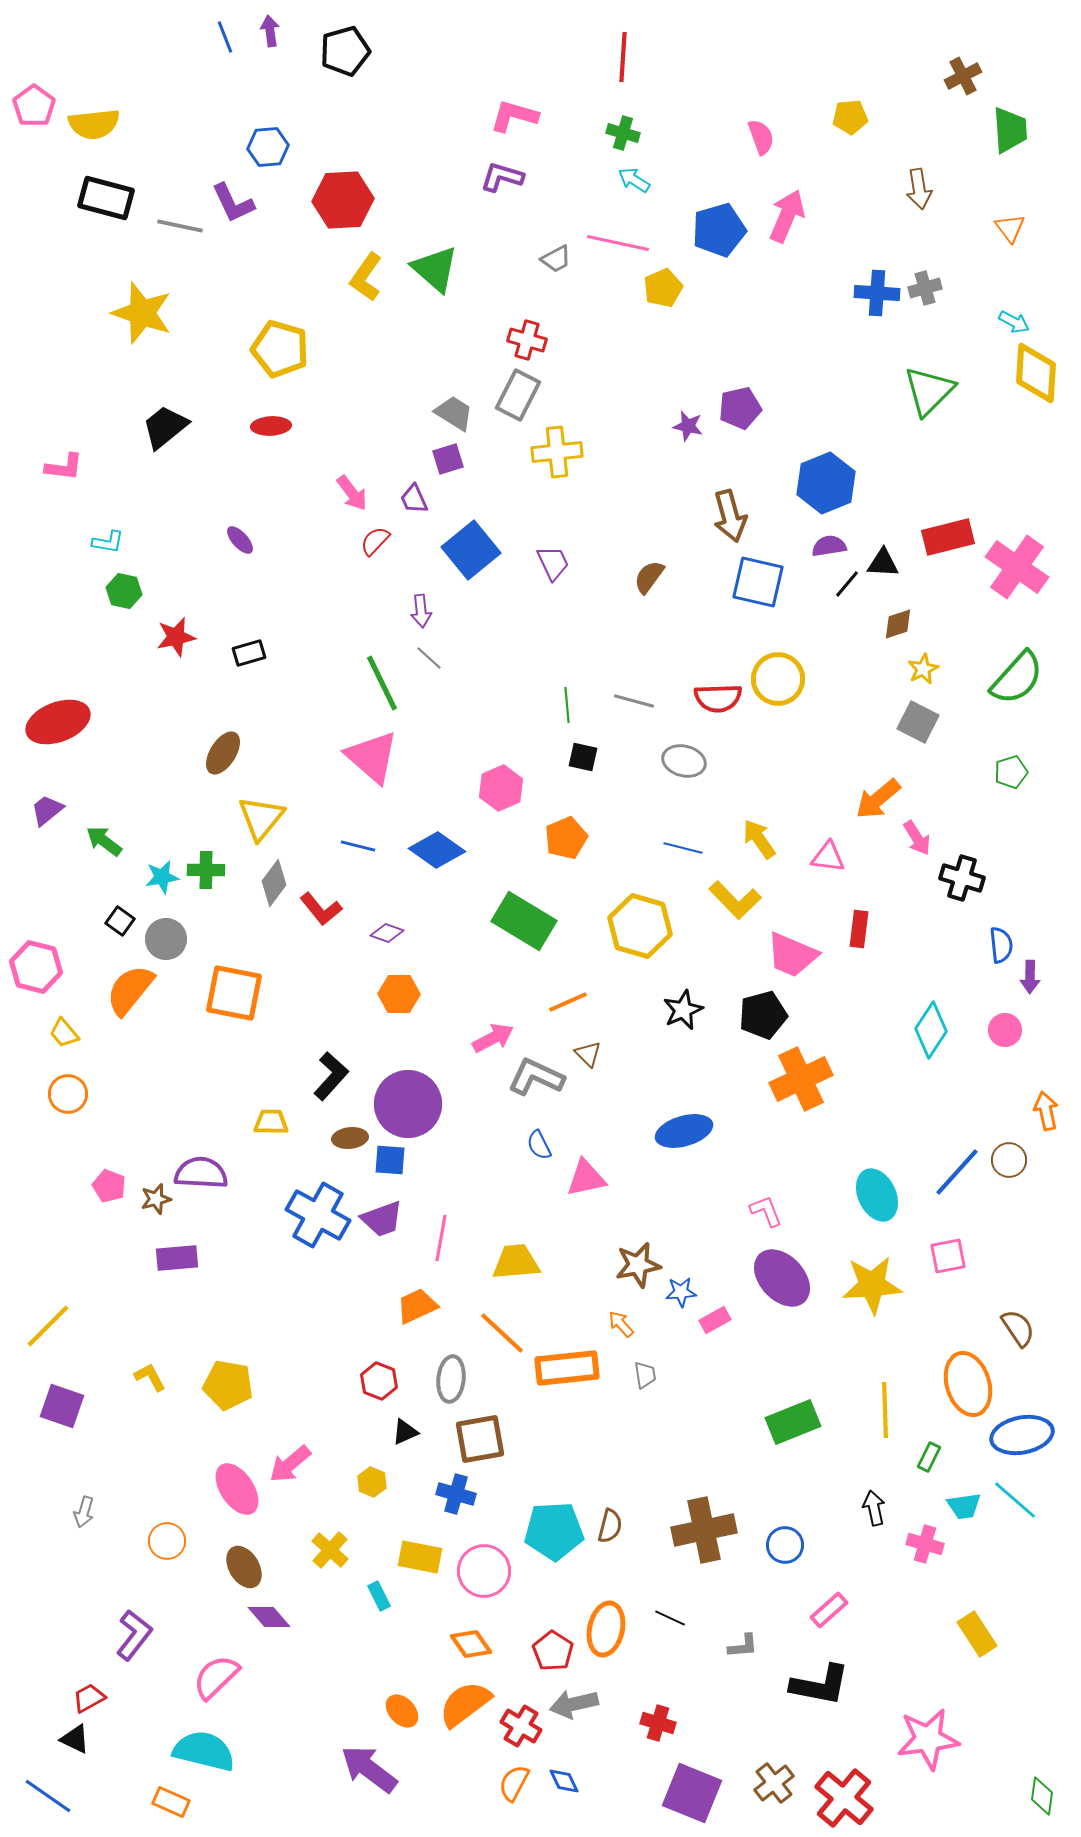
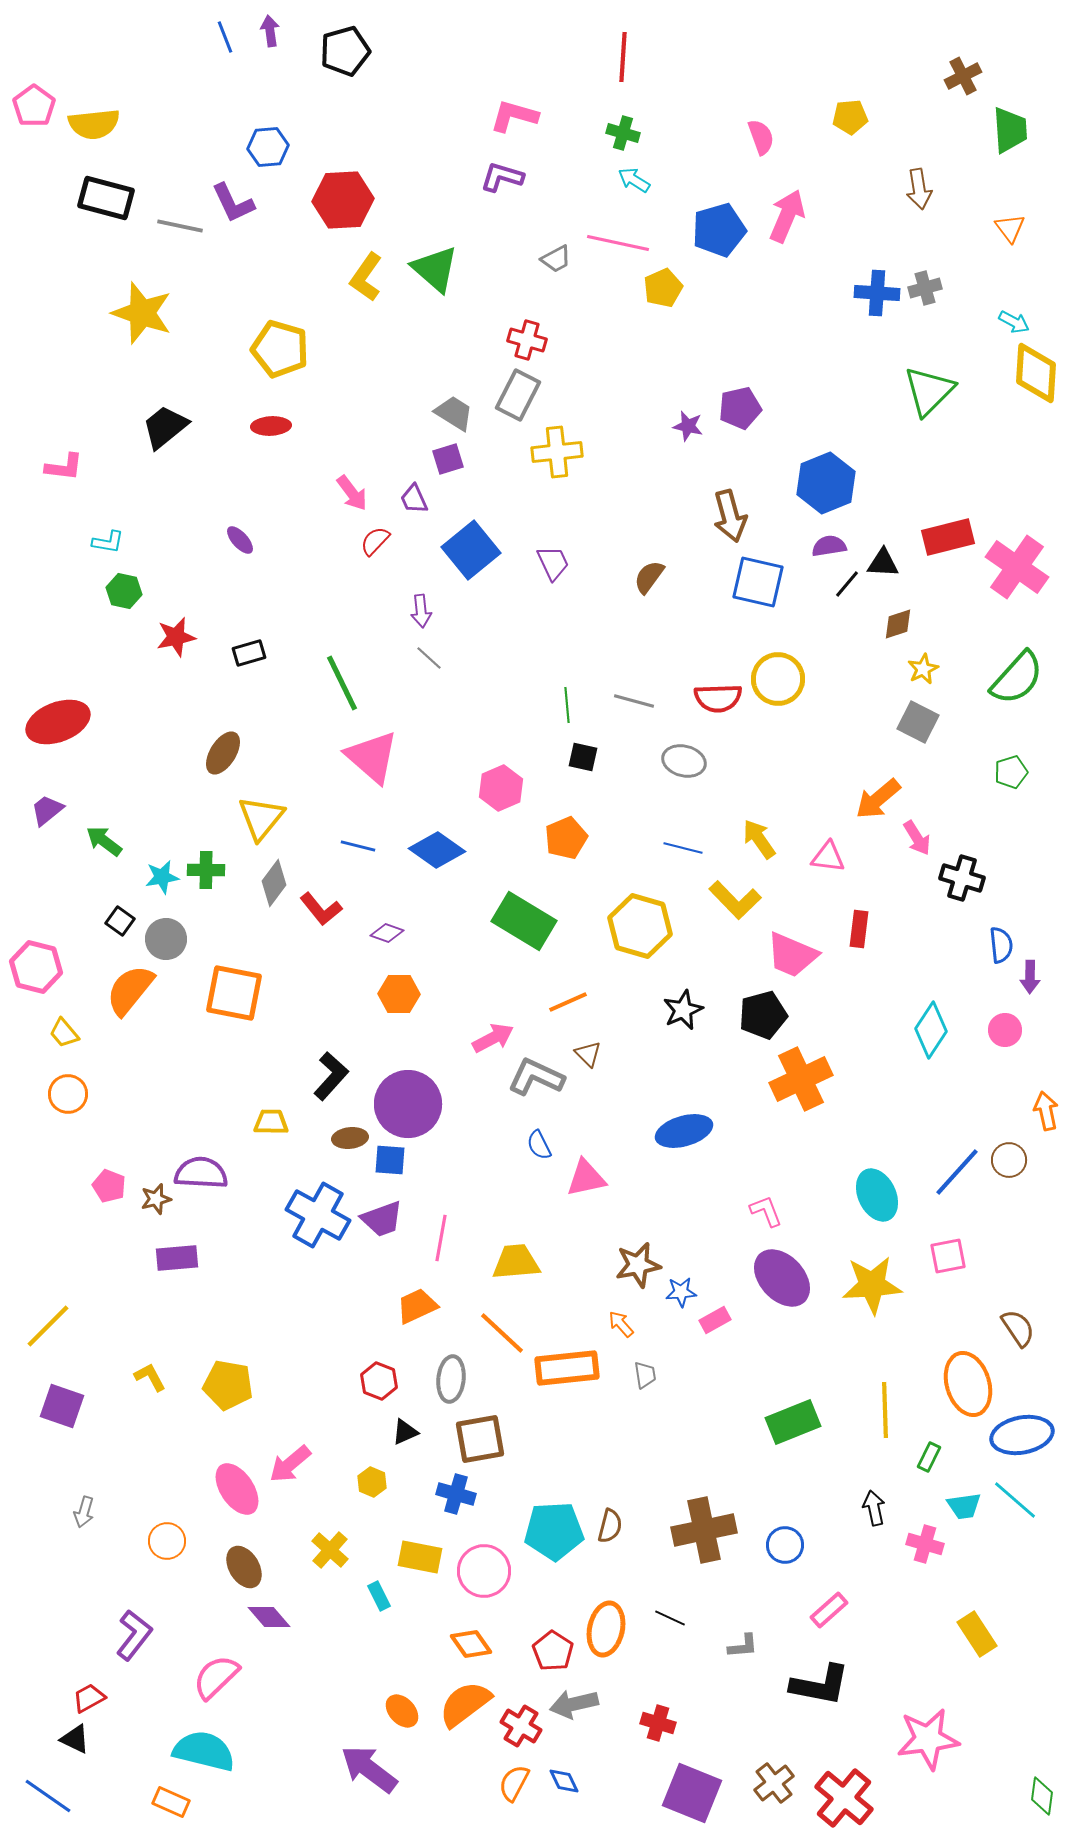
green line at (382, 683): moved 40 px left
